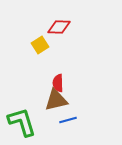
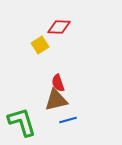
red semicircle: rotated 18 degrees counterclockwise
